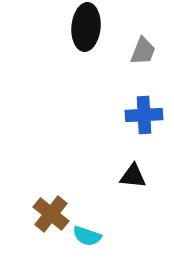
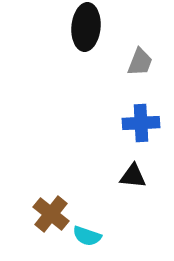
gray trapezoid: moved 3 px left, 11 px down
blue cross: moved 3 px left, 8 px down
